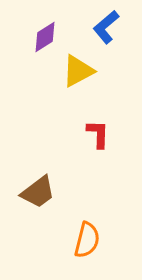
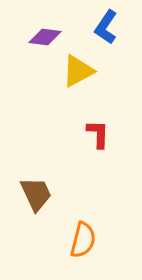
blue L-shape: rotated 16 degrees counterclockwise
purple diamond: rotated 40 degrees clockwise
brown trapezoid: moved 2 px left, 2 px down; rotated 78 degrees counterclockwise
orange semicircle: moved 4 px left
